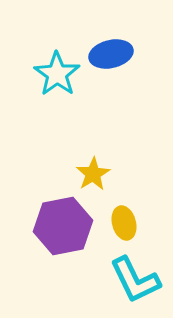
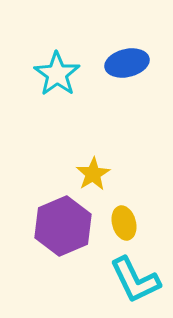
blue ellipse: moved 16 px right, 9 px down
purple hexagon: rotated 12 degrees counterclockwise
